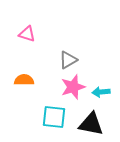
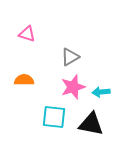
gray triangle: moved 2 px right, 3 px up
